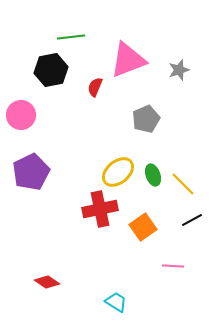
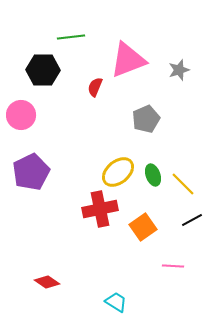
black hexagon: moved 8 px left; rotated 12 degrees clockwise
